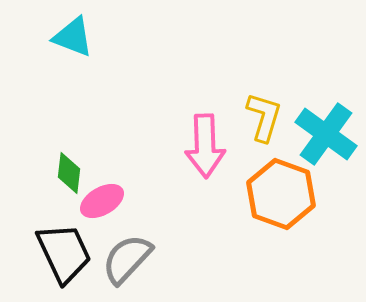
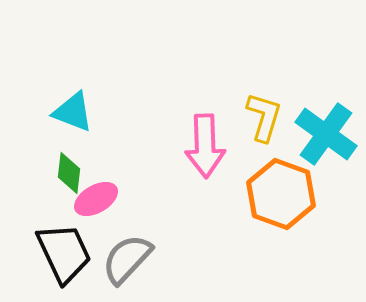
cyan triangle: moved 75 px down
pink ellipse: moved 6 px left, 2 px up
